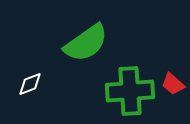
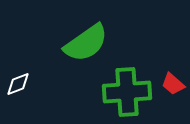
white diamond: moved 12 px left
green cross: moved 3 px left, 1 px down
